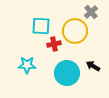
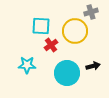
gray cross: rotated 24 degrees clockwise
red cross: moved 3 px left, 1 px down; rotated 24 degrees counterclockwise
black arrow: rotated 136 degrees clockwise
